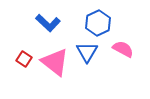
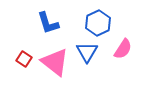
blue L-shape: rotated 30 degrees clockwise
pink semicircle: rotated 95 degrees clockwise
